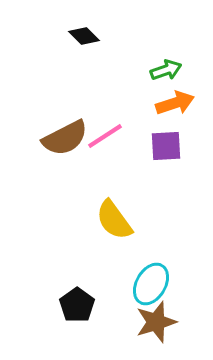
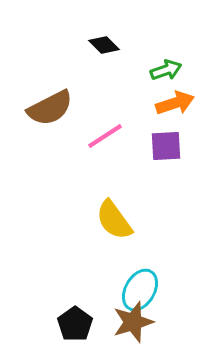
black diamond: moved 20 px right, 9 px down
brown semicircle: moved 15 px left, 30 px up
cyan ellipse: moved 11 px left, 6 px down
black pentagon: moved 2 px left, 19 px down
brown star: moved 23 px left
